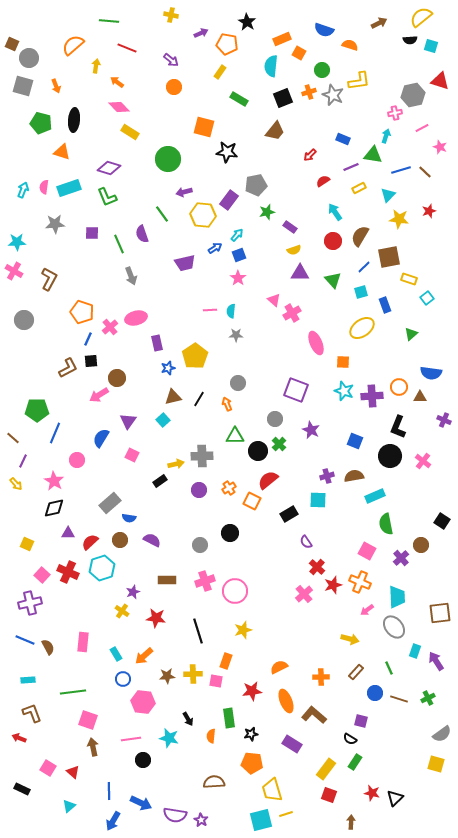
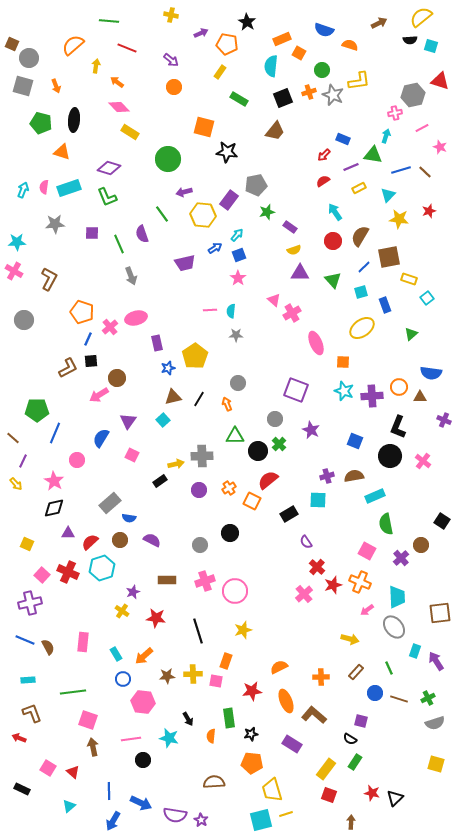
red arrow at (310, 155): moved 14 px right
gray semicircle at (442, 734): moved 7 px left, 11 px up; rotated 18 degrees clockwise
